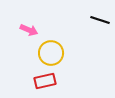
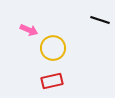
yellow circle: moved 2 px right, 5 px up
red rectangle: moved 7 px right
